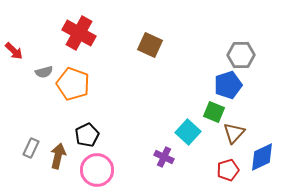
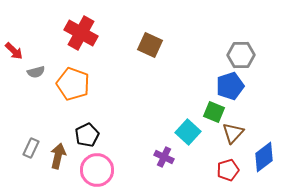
red cross: moved 2 px right
gray semicircle: moved 8 px left
blue pentagon: moved 2 px right, 1 px down
brown triangle: moved 1 px left
blue diamond: moved 2 px right; rotated 12 degrees counterclockwise
